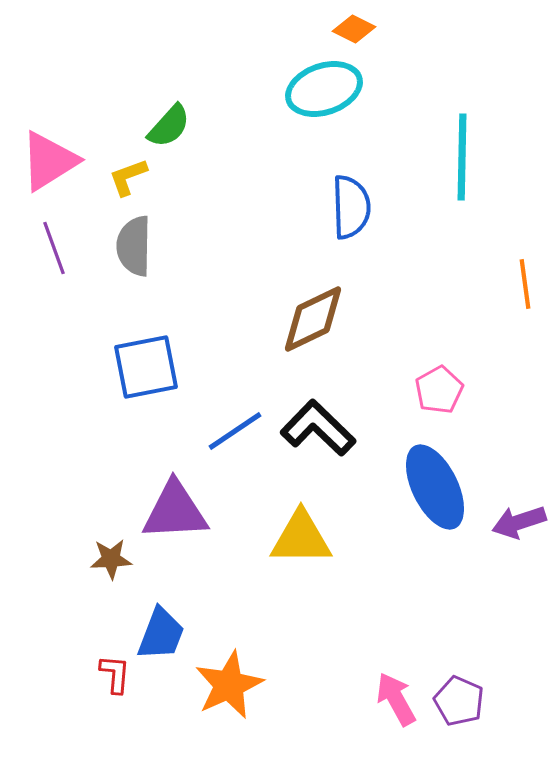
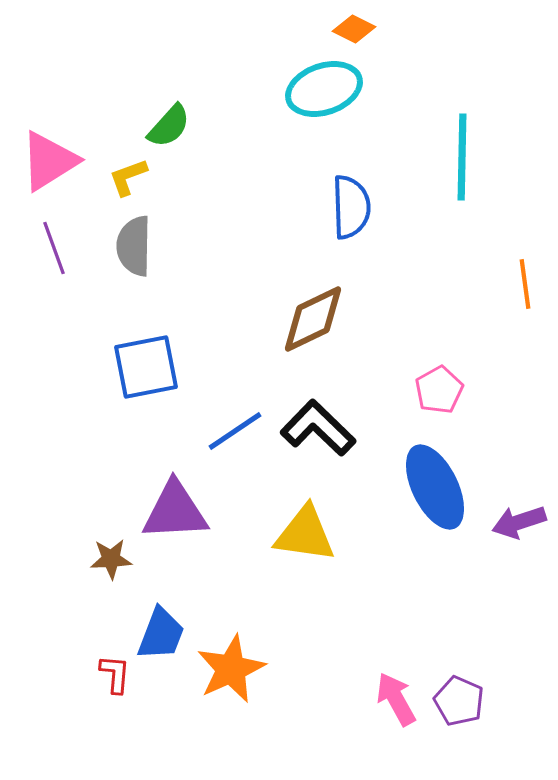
yellow triangle: moved 4 px right, 4 px up; rotated 8 degrees clockwise
orange star: moved 2 px right, 16 px up
